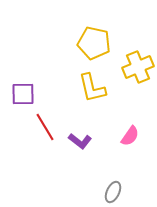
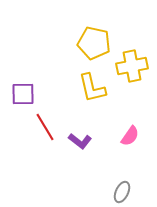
yellow cross: moved 6 px left, 1 px up; rotated 12 degrees clockwise
gray ellipse: moved 9 px right
